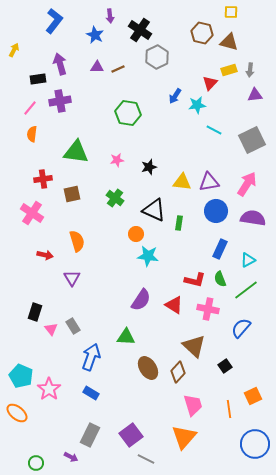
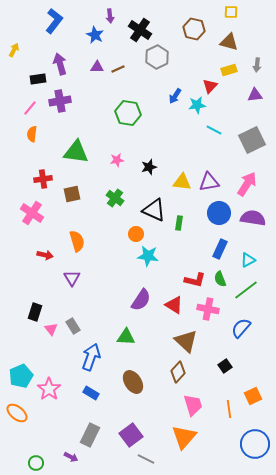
brown hexagon at (202, 33): moved 8 px left, 4 px up
gray arrow at (250, 70): moved 7 px right, 5 px up
red triangle at (210, 83): moved 3 px down
blue circle at (216, 211): moved 3 px right, 2 px down
brown triangle at (194, 346): moved 8 px left, 5 px up
brown ellipse at (148, 368): moved 15 px left, 14 px down
cyan pentagon at (21, 376): rotated 25 degrees clockwise
